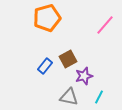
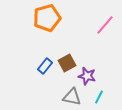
brown square: moved 1 px left, 4 px down
purple star: moved 3 px right; rotated 30 degrees clockwise
gray triangle: moved 3 px right
